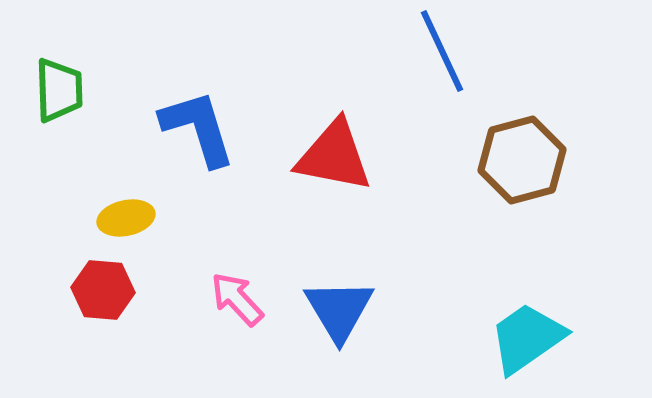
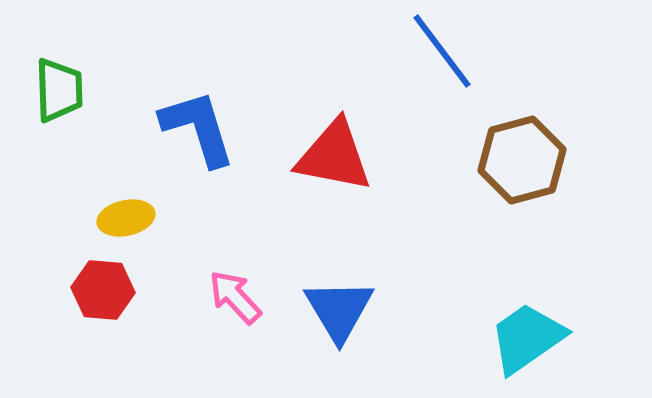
blue line: rotated 12 degrees counterclockwise
pink arrow: moved 2 px left, 2 px up
